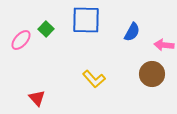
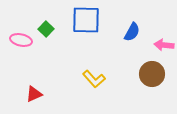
pink ellipse: rotated 60 degrees clockwise
red triangle: moved 3 px left, 4 px up; rotated 48 degrees clockwise
